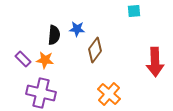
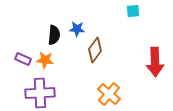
cyan square: moved 1 px left
purple rectangle: rotated 21 degrees counterclockwise
purple cross: moved 1 px left; rotated 16 degrees counterclockwise
